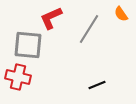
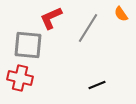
gray line: moved 1 px left, 1 px up
red cross: moved 2 px right, 1 px down
